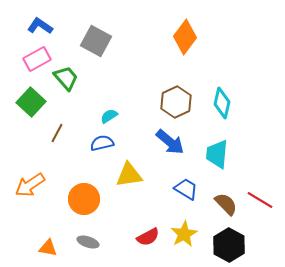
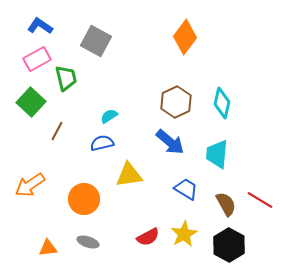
green trapezoid: rotated 28 degrees clockwise
brown line: moved 2 px up
brown semicircle: rotated 15 degrees clockwise
orange triangle: rotated 18 degrees counterclockwise
